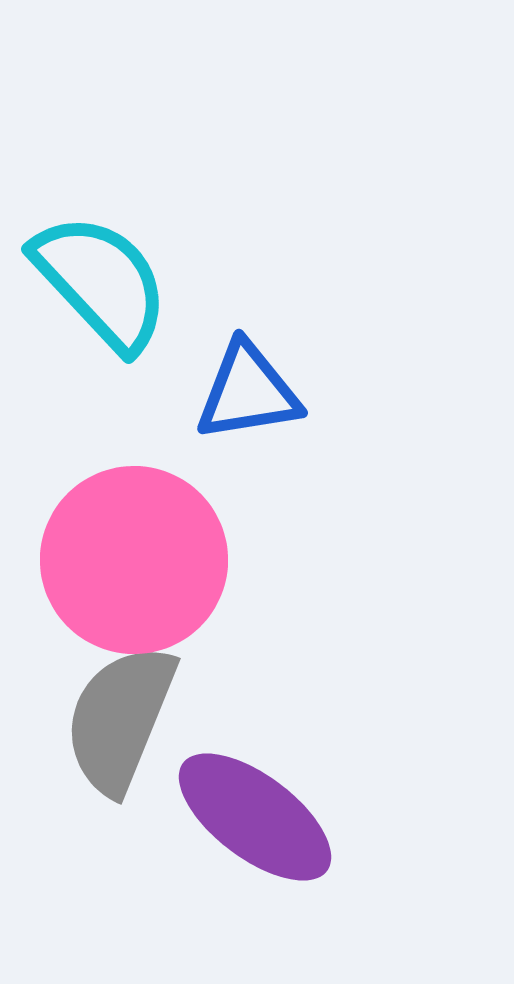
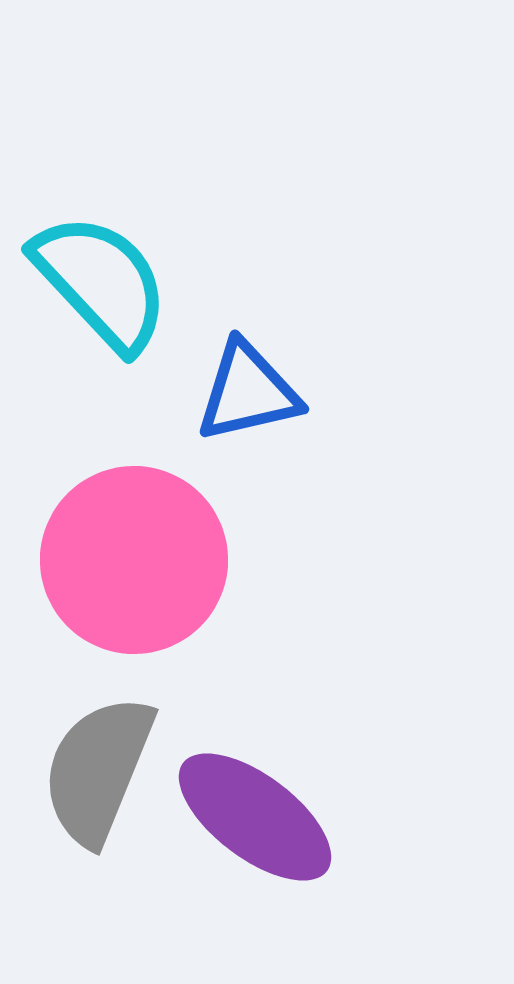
blue triangle: rotated 4 degrees counterclockwise
gray semicircle: moved 22 px left, 51 px down
